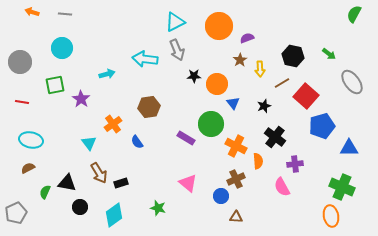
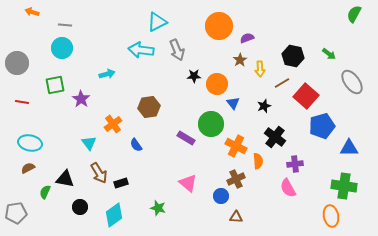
gray line at (65, 14): moved 11 px down
cyan triangle at (175, 22): moved 18 px left
cyan arrow at (145, 59): moved 4 px left, 9 px up
gray circle at (20, 62): moved 3 px left, 1 px down
cyan ellipse at (31, 140): moved 1 px left, 3 px down
blue semicircle at (137, 142): moved 1 px left, 3 px down
black triangle at (67, 183): moved 2 px left, 4 px up
pink semicircle at (282, 187): moved 6 px right, 1 px down
green cross at (342, 187): moved 2 px right, 1 px up; rotated 15 degrees counterclockwise
gray pentagon at (16, 213): rotated 15 degrees clockwise
